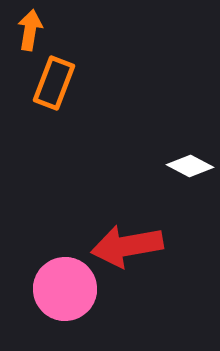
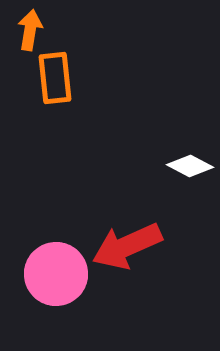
orange rectangle: moved 1 px right, 5 px up; rotated 27 degrees counterclockwise
red arrow: rotated 14 degrees counterclockwise
pink circle: moved 9 px left, 15 px up
